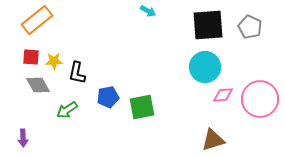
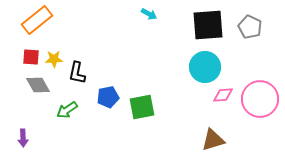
cyan arrow: moved 1 px right, 3 px down
yellow star: moved 2 px up
